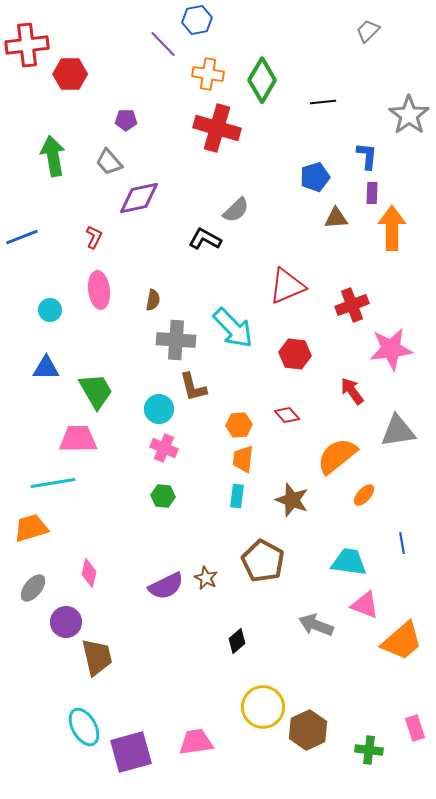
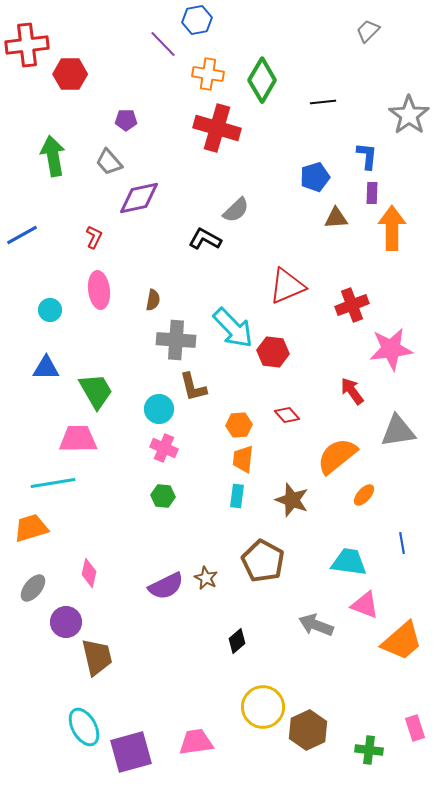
blue line at (22, 237): moved 2 px up; rotated 8 degrees counterclockwise
red hexagon at (295, 354): moved 22 px left, 2 px up
